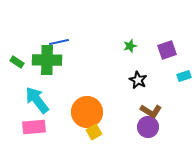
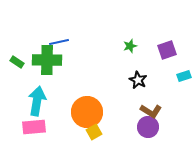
cyan arrow: moved 1 px down; rotated 48 degrees clockwise
